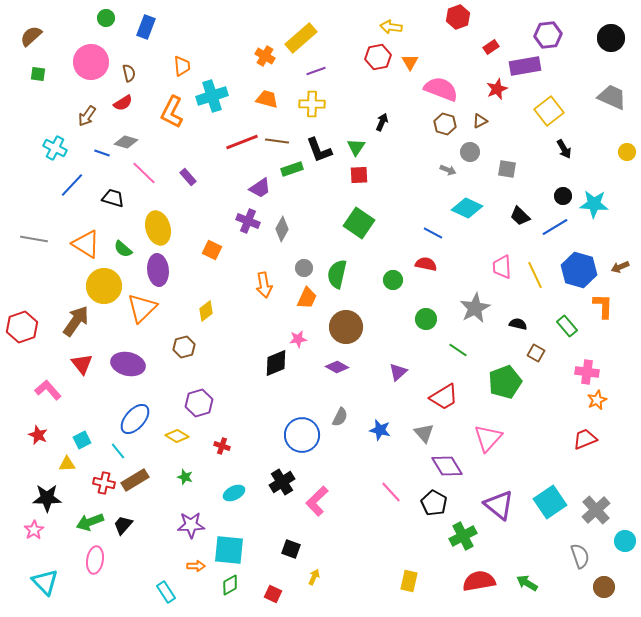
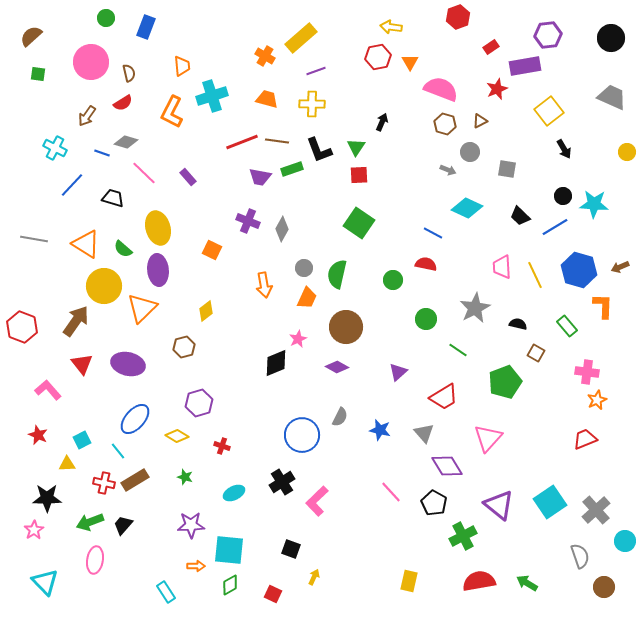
purple trapezoid at (260, 188): moved 11 px up; rotated 45 degrees clockwise
red hexagon at (22, 327): rotated 20 degrees counterclockwise
pink star at (298, 339): rotated 18 degrees counterclockwise
